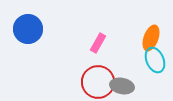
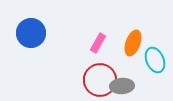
blue circle: moved 3 px right, 4 px down
orange ellipse: moved 18 px left, 5 px down
red circle: moved 2 px right, 2 px up
gray ellipse: rotated 15 degrees counterclockwise
